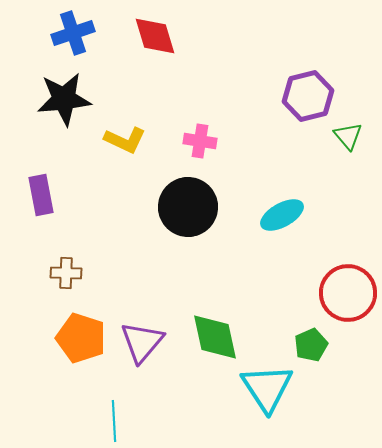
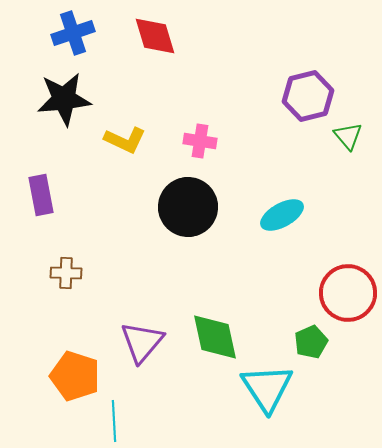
orange pentagon: moved 6 px left, 38 px down
green pentagon: moved 3 px up
